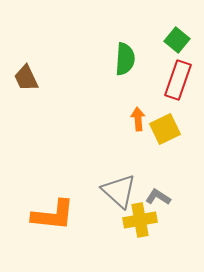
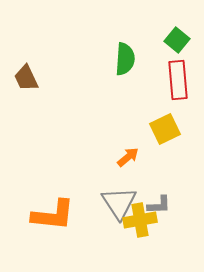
red rectangle: rotated 24 degrees counterclockwise
orange arrow: moved 10 px left, 38 px down; rotated 55 degrees clockwise
gray triangle: moved 12 px down; rotated 15 degrees clockwise
gray L-shape: moved 1 px right, 8 px down; rotated 145 degrees clockwise
